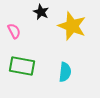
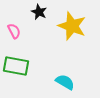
black star: moved 2 px left
green rectangle: moved 6 px left
cyan semicircle: moved 10 px down; rotated 66 degrees counterclockwise
